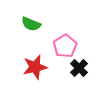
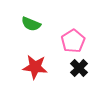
pink pentagon: moved 8 px right, 5 px up
red star: rotated 20 degrees clockwise
